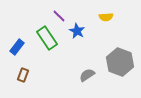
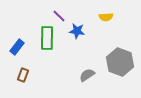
blue star: rotated 21 degrees counterclockwise
green rectangle: rotated 35 degrees clockwise
